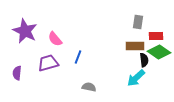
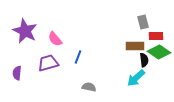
gray rectangle: moved 5 px right; rotated 24 degrees counterclockwise
